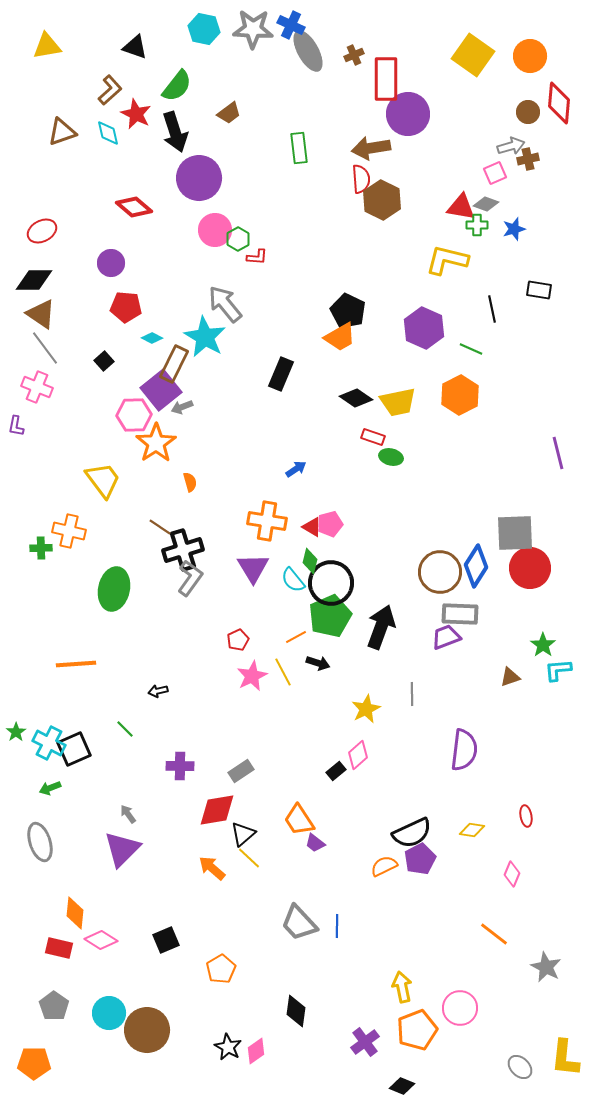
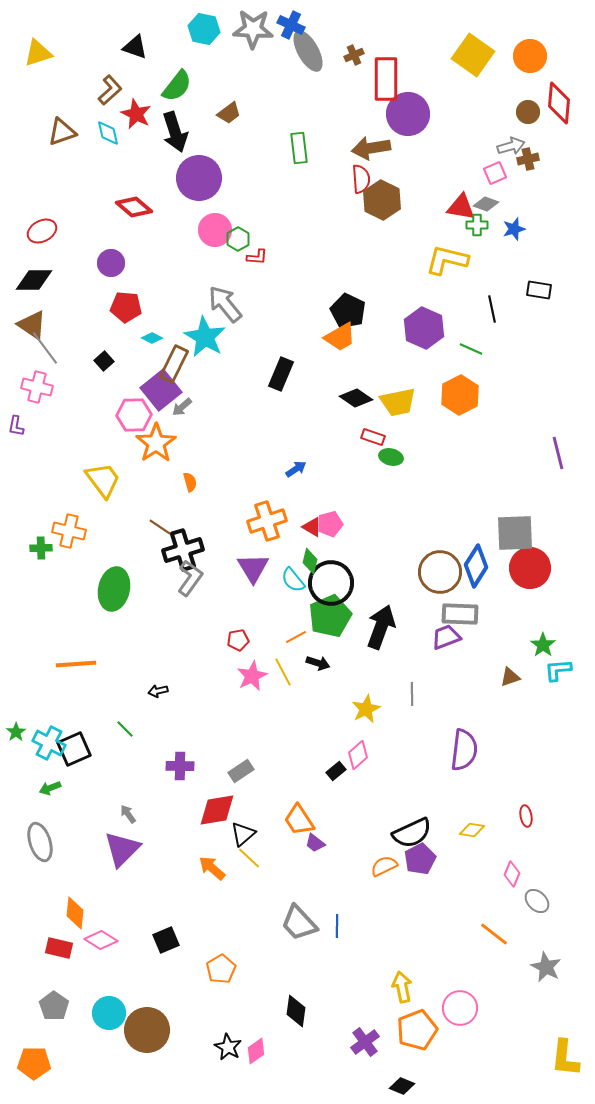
yellow triangle at (47, 46): moved 9 px left, 7 px down; rotated 8 degrees counterclockwise
brown triangle at (41, 314): moved 9 px left, 11 px down
pink cross at (37, 387): rotated 8 degrees counterclockwise
gray arrow at (182, 407): rotated 20 degrees counterclockwise
orange cross at (267, 521): rotated 27 degrees counterclockwise
red pentagon at (238, 640): rotated 15 degrees clockwise
gray ellipse at (520, 1067): moved 17 px right, 166 px up
